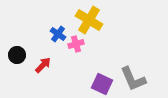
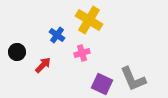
blue cross: moved 1 px left, 1 px down
pink cross: moved 6 px right, 9 px down
black circle: moved 3 px up
